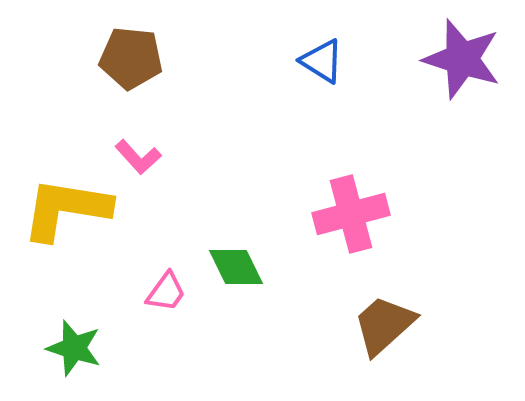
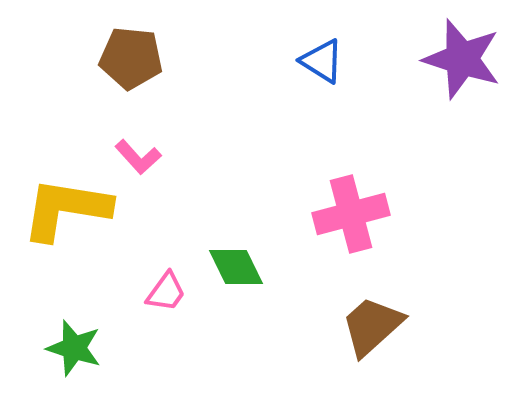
brown trapezoid: moved 12 px left, 1 px down
